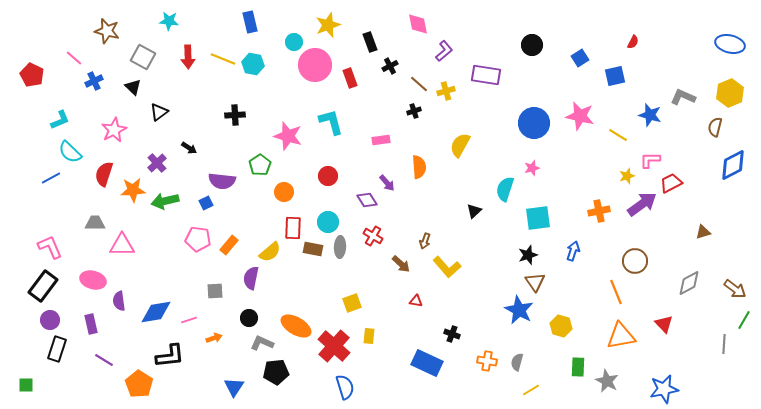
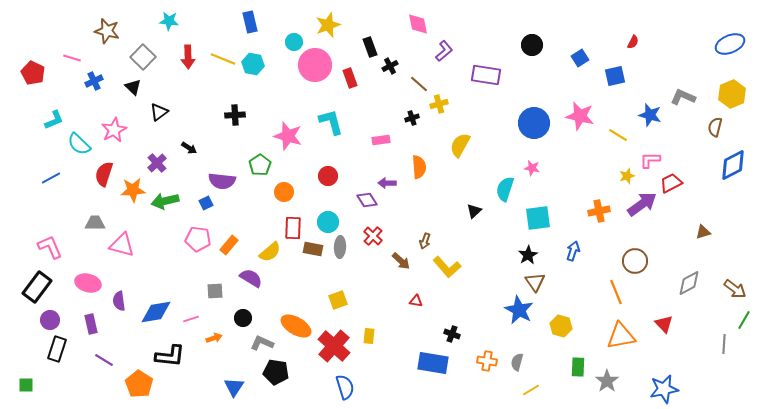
black rectangle at (370, 42): moved 5 px down
blue ellipse at (730, 44): rotated 36 degrees counterclockwise
gray square at (143, 57): rotated 15 degrees clockwise
pink line at (74, 58): moved 2 px left; rotated 24 degrees counterclockwise
red pentagon at (32, 75): moved 1 px right, 2 px up
yellow cross at (446, 91): moved 7 px left, 13 px down
yellow hexagon at (730, 93): moved 2 px right, 1 px down
black cross at (414, 111): moved 2 px left, 7 px down
cyan L-shape at (60, 120): moved 6 px left
cyan semicircle at (70, 152): moved 9 px right, 8 px up
pink star at (532, 168): rotated 28 degrees clockwise
purple arrow at (387, 183): rotated 132 degrees clockwise
red cross at (373, 236): rotated 12 degrees clockwise
pink triangle at (122, 245): rotated 16 degrees clockwise
black star at (528, 255): rotated 12 degrees counterclockwise
brown arrow at (401, 264): moved 3 px up
purple semicircle at (251, 278): rotated 110 degrees clockwise
pink ellipse at (93, 280): moved 5 px left, 3 px down
black rectangle at (43, 286): moved 6 px left, 1 px down
yellow square at (352, 303): moved 14 px left, 3 px up
black circle at (249, 318): moved 6 px left
pink line at (189, 320): moved 2 px right, 1 px up
black L-shape at (170, 356): rotated 12 degrees clockwise
blue rectangle at (427, 363): moved 6 px right; rotated 16 degrees counterclockwise
black pentagon at (276, 372): rotated 15 degrees clockwise
gray star at (607, 381): rotated 10 degrees clockwise
